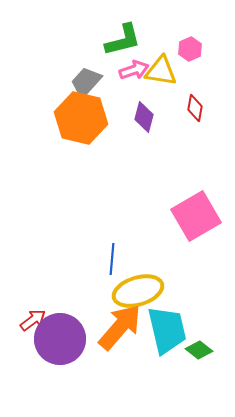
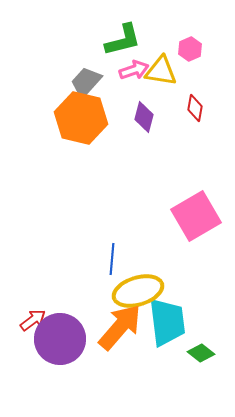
cyan trapezoid: moved 8 px up; rotated 6 degrees clockwise
green diamond: moved 2 px right, 3 px down
